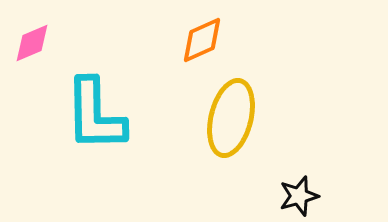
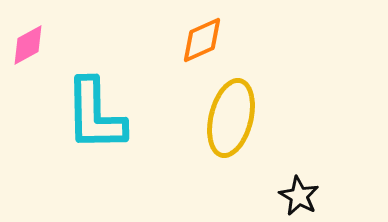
pink diamond: moved 4 px left, 2 px down; rotated 6 degrees counterclockwise
black star: rotated 27 degrees counterclockwise
